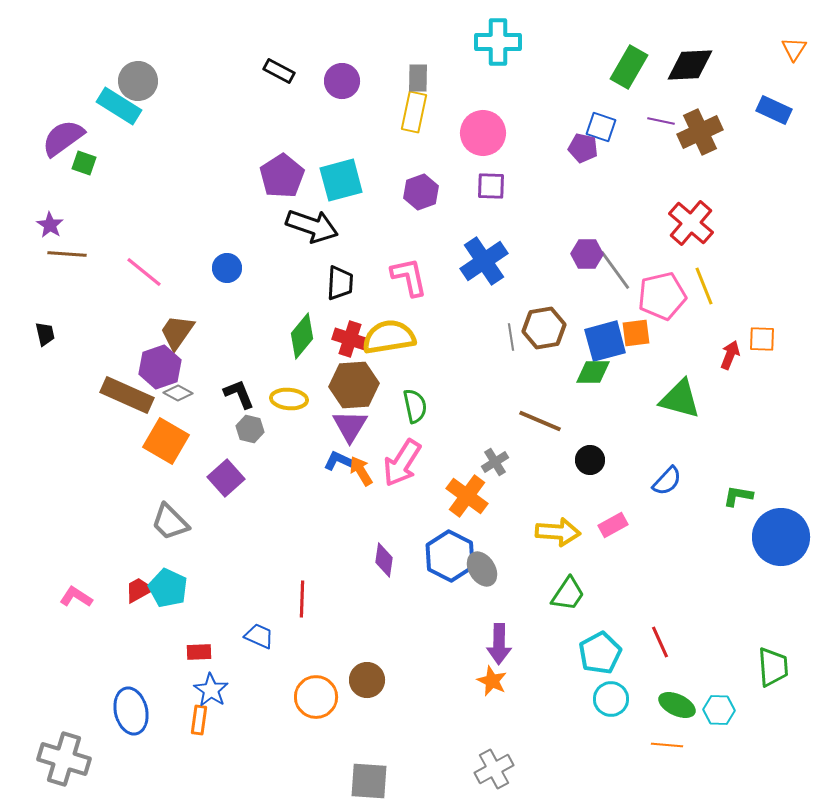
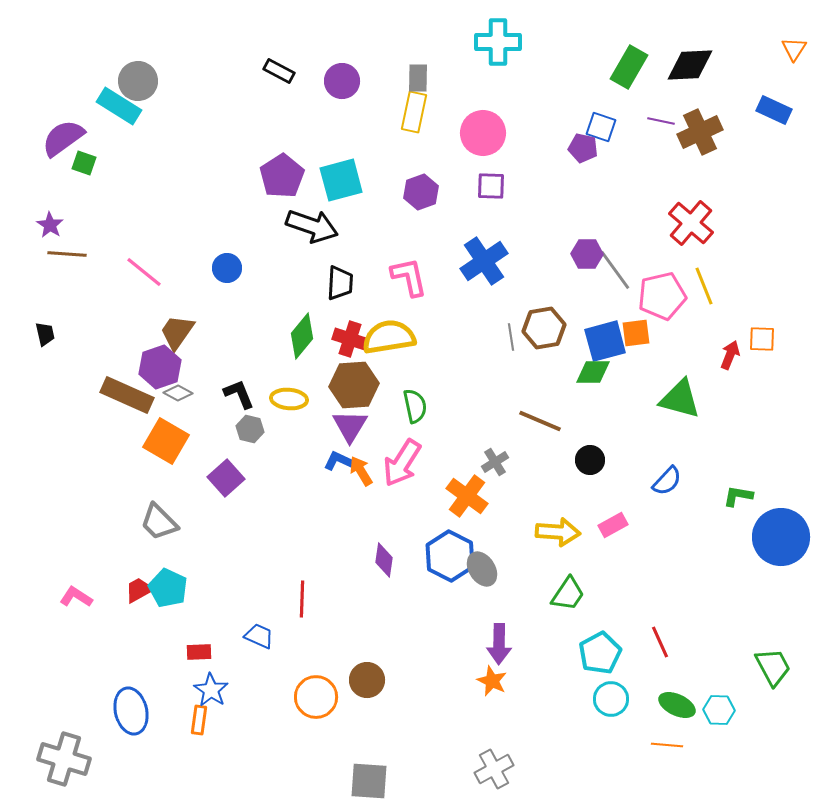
gray trapezoid at (170, 522): moved 11 px left
green trapezoid at (773, 667): rotated 24 degrees counterclockwise
